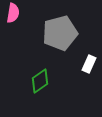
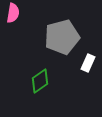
gray pentagon: moved 2 px right, 4 px down
white rectangle: moved 1 px left, 1 px up
